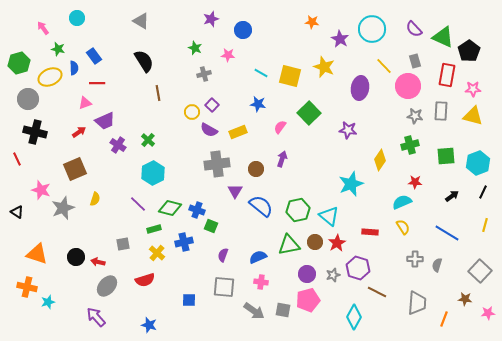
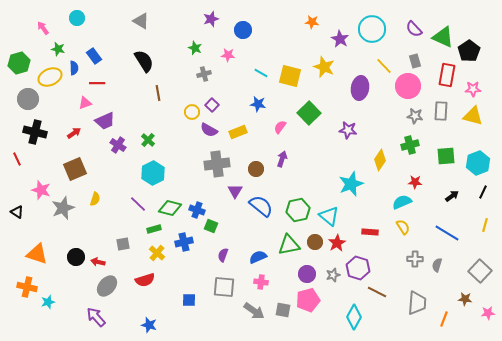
red arrow at (79, 132): moved 5 px left, 1 px down
